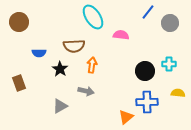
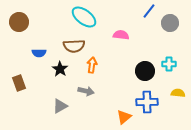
blue line: moved 1 px right, 1 px up
cyan ellipse: moved 9 px left; rotated 20 degrees counterclockwise
orange triangle: moved 2 px left
